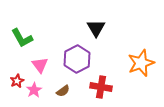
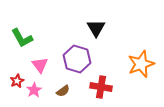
purple hexagon: rotated 16 degrees counterclockwise
orange star: moved 1 px down
